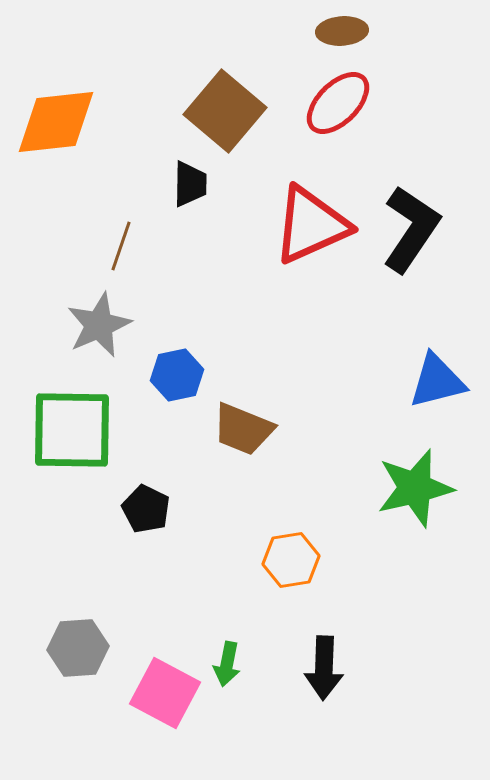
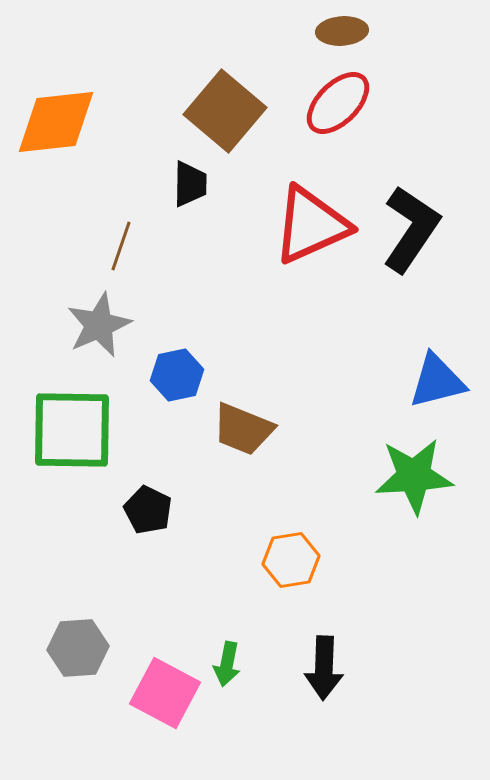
green star: moved 1 px left, 12 px up; rotated 10 degrees clockwise
black pentagon: moved 2 px right, 1 px down
